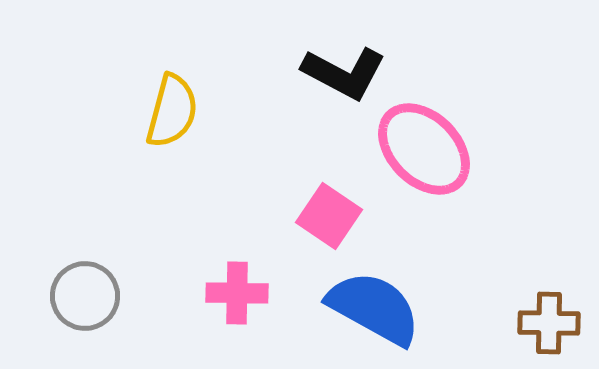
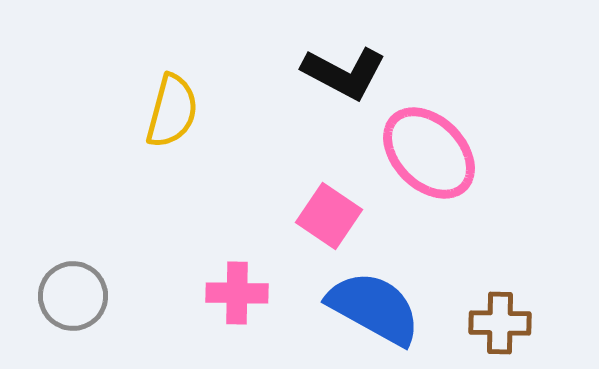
pink ellipse: moved 5 px right, 4 px down
gray circle: moved 12 px left
brown cross: moved 49 px left
